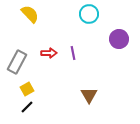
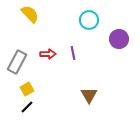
cyan circle: moved 6 px down
red arrow: moved 1 px left, 1 px down
